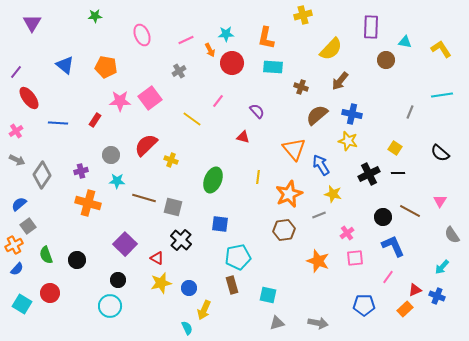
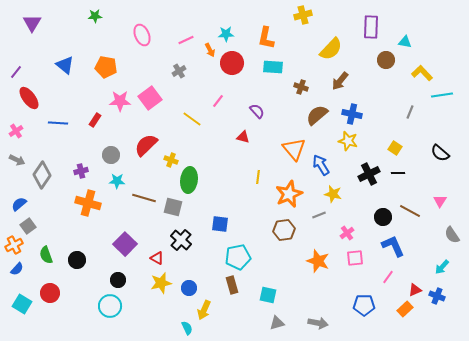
yellow L-shape at (441, 49): moved 19 px left, 24 px down; rotated 10 degrees counterclockwise
green ellipse at (213, 180): moved 24 px left; rotated 15 degrees counterclockwise
